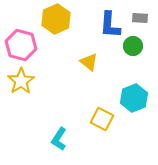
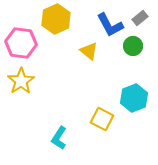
gray rectangle: rotated 42 degrees counterclockwise
blue L-shape: rotated 32 degrees counterclockwise
pink hexagon: moved 2 px up; rotated 8 degrees counterclockwise
yellow triangle: moved 11 px up
cyan L-shape: moved 1 px up
